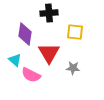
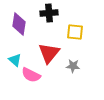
purple diamond: moved 6 px left, 10 px up
red triangle: rotated 10 degrees clockwise
gray star: moved 2 px up
